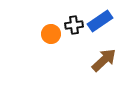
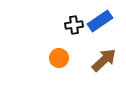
orange circle: moved 8 px right, 24 px down
